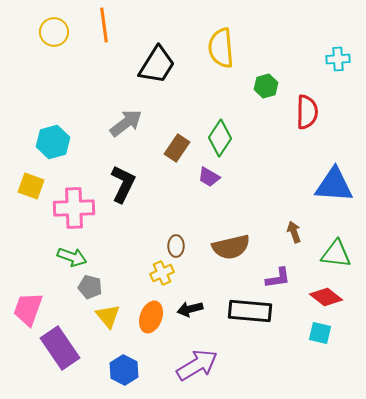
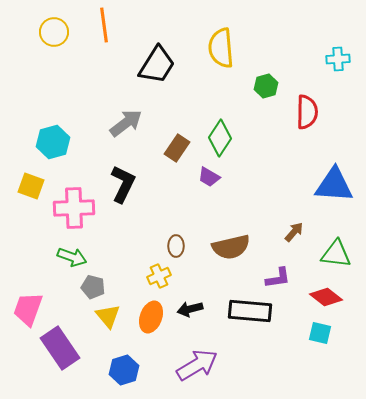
brown arrow: rotated 60 degrees clockwise
yellow cross: moved 3 px left, 3 px down
gray pentagon: moved 3 px right
blue hexagon: rotated 16 degrees clockwise
